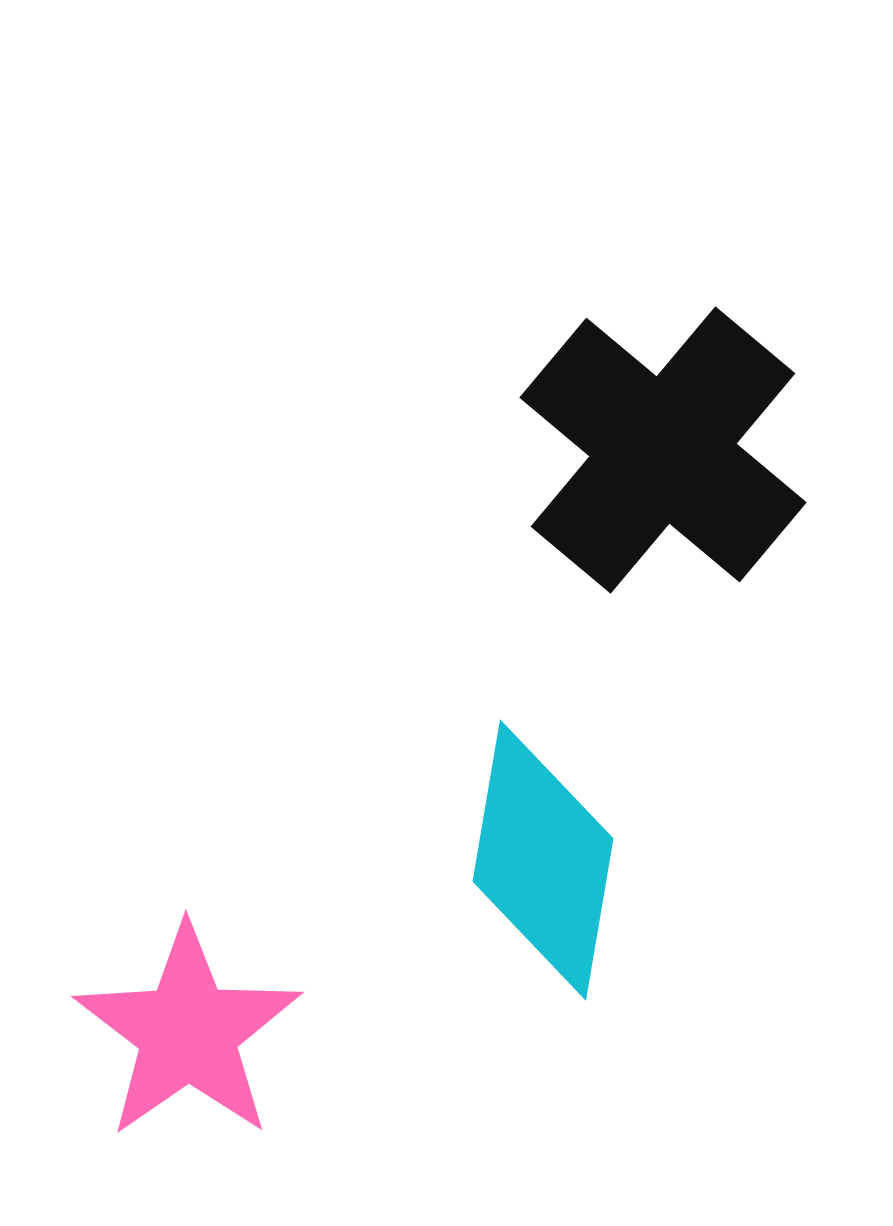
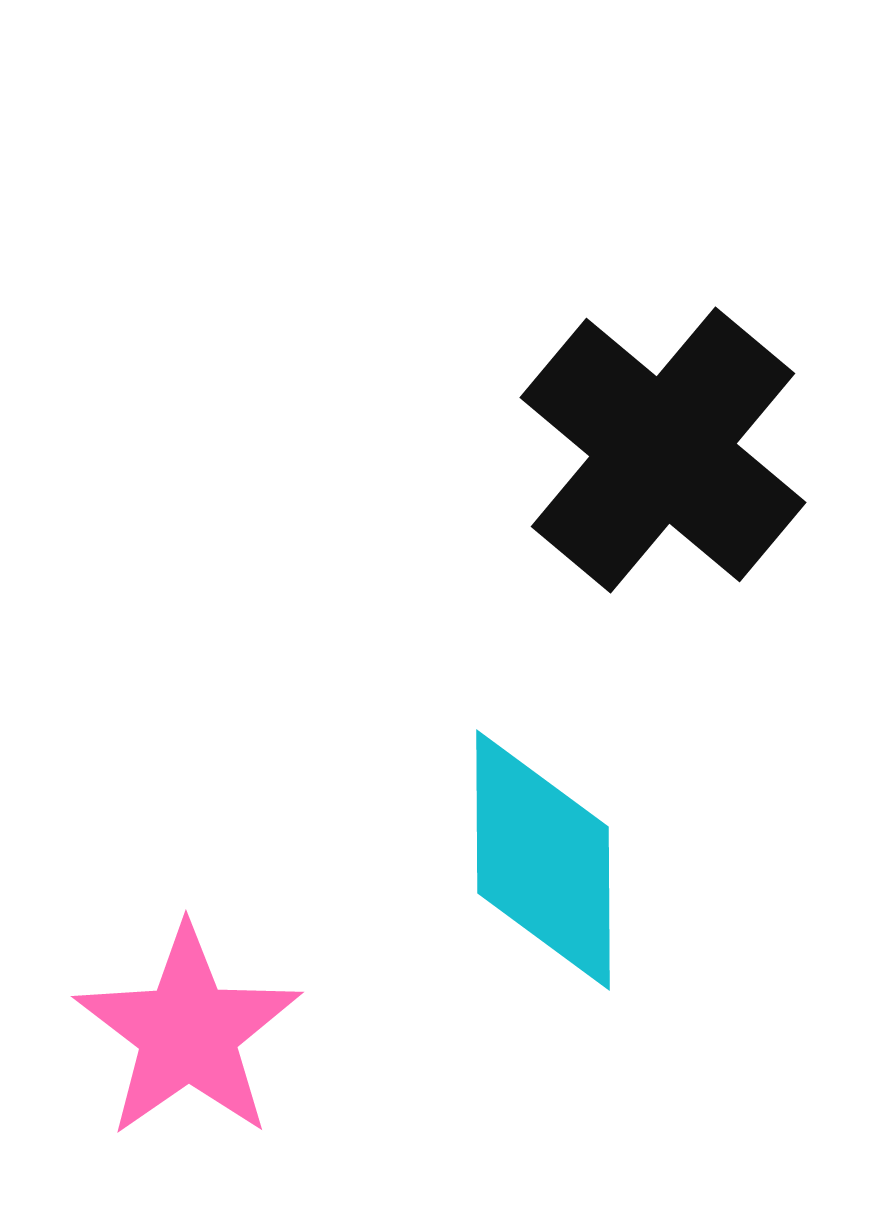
cyan diamond: rotated 10 degrees counterclockwise
